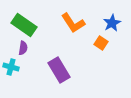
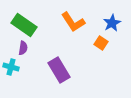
orange L-shape: moved 1 px up
